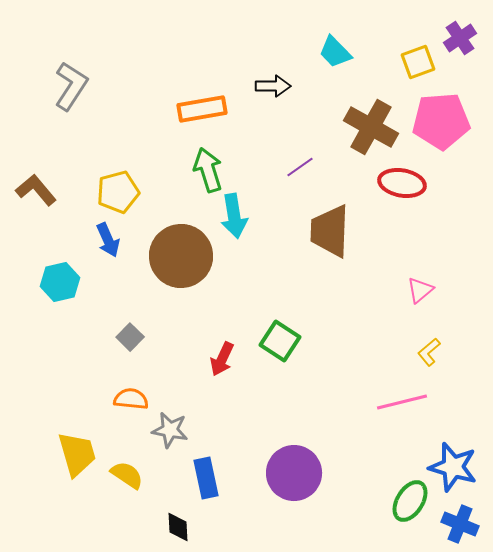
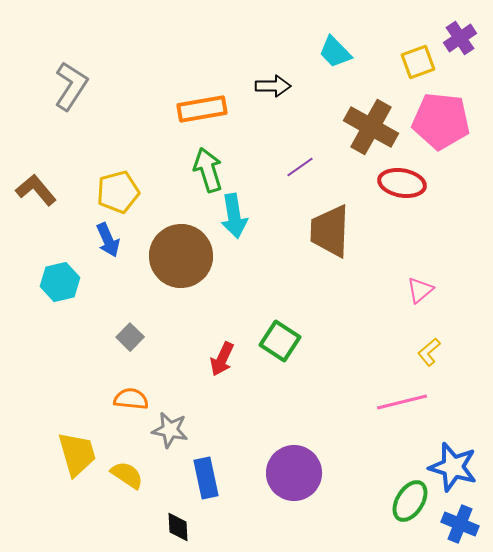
pink pentagon: rotated 10 degrees clockwise
